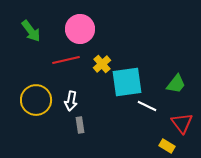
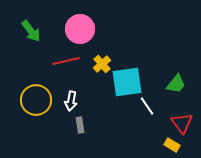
red line: moved 1 px down
white line: rotated 30 degrees clockwise
yellow rectangle: moved 5 px right, 1 px up
